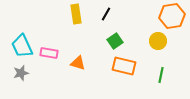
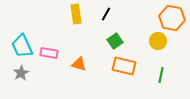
orange hexagon: moved 2 px down; rotated 20 degrees clockwise
orange triangle: moved 1 px right, 1 px down
gray star: rotated 14 degrees counterclockwise
